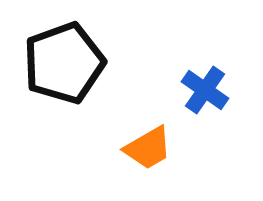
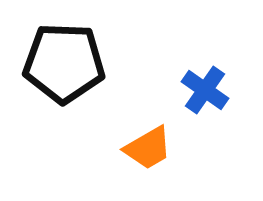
black pentagon: rotated 22 degrees clockwise
